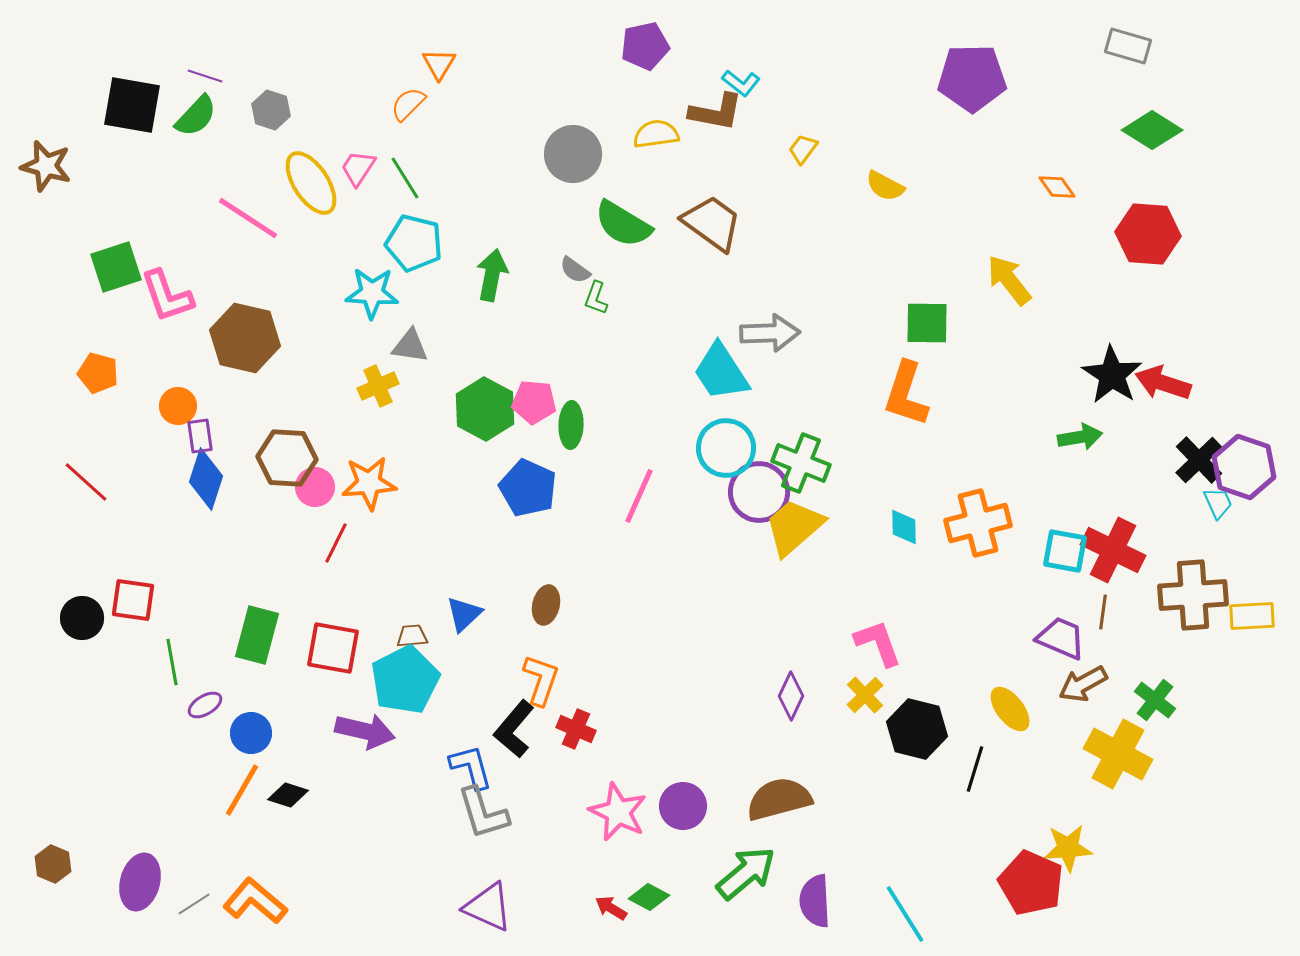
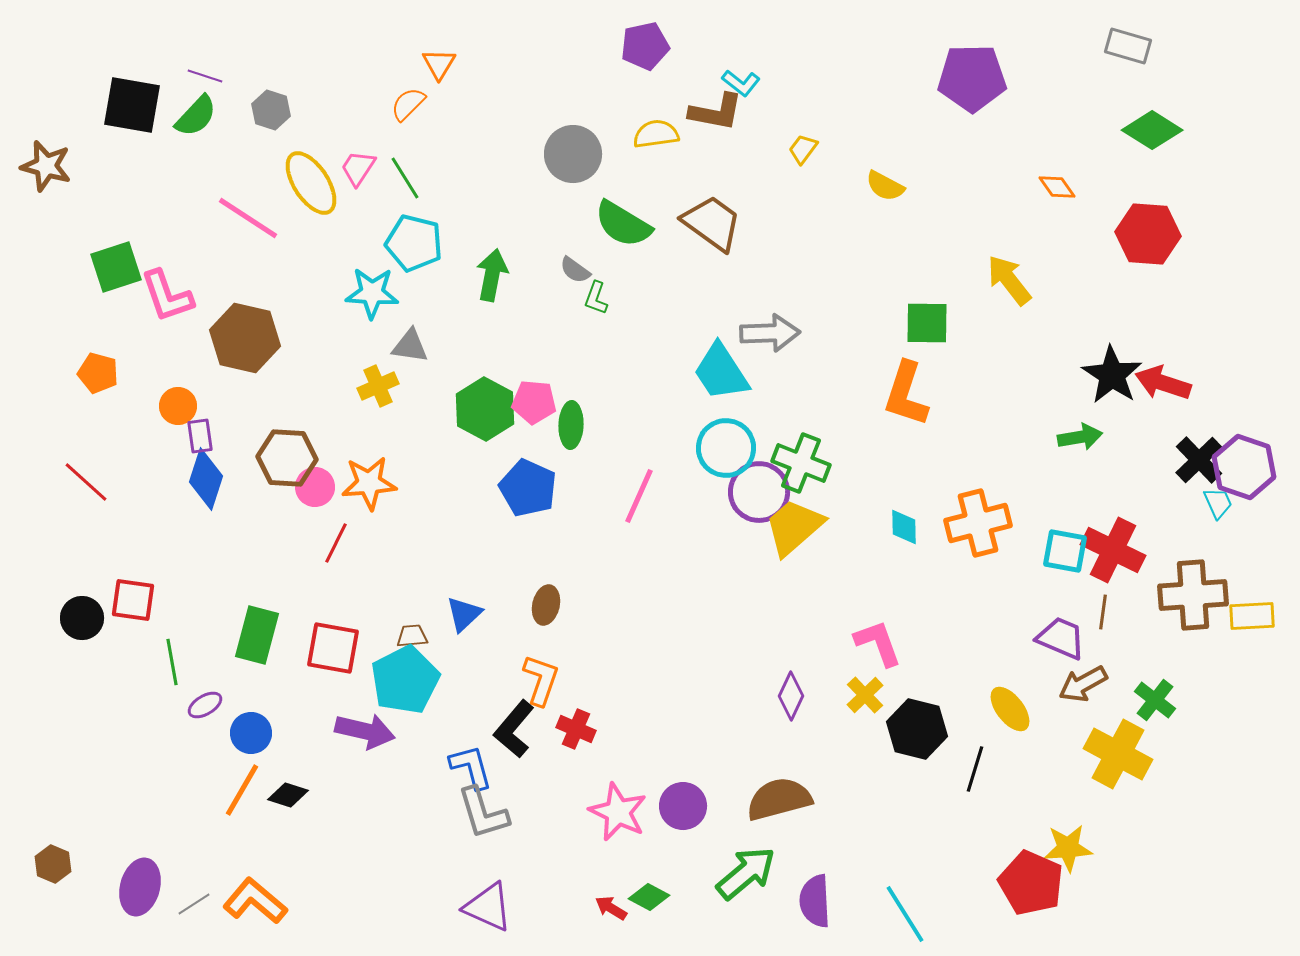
purple ellipse at (140, 882): moved 5 px down
